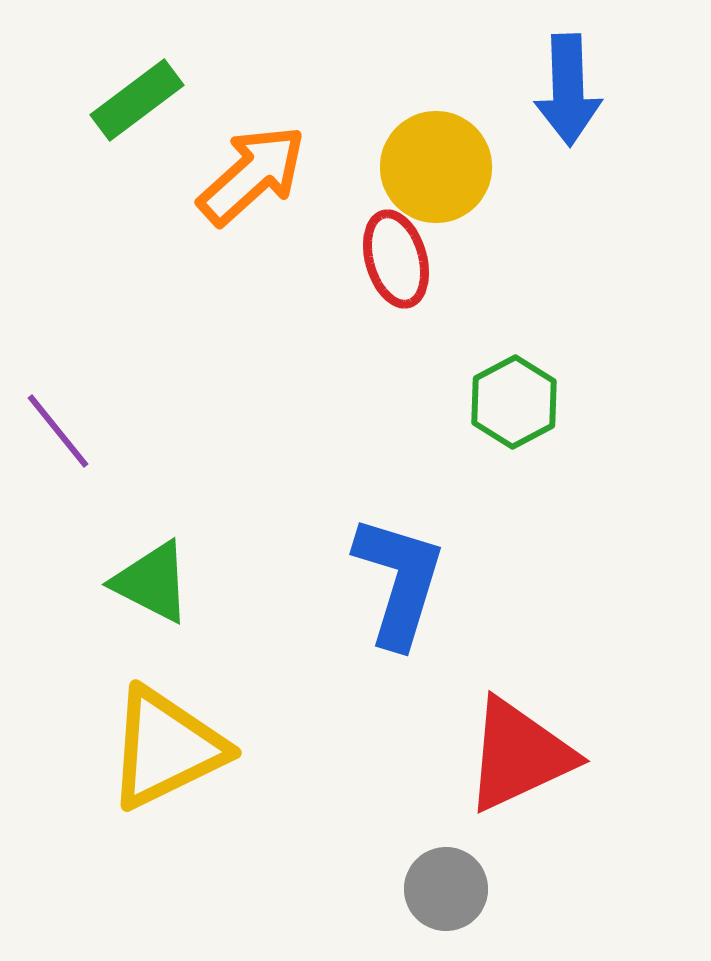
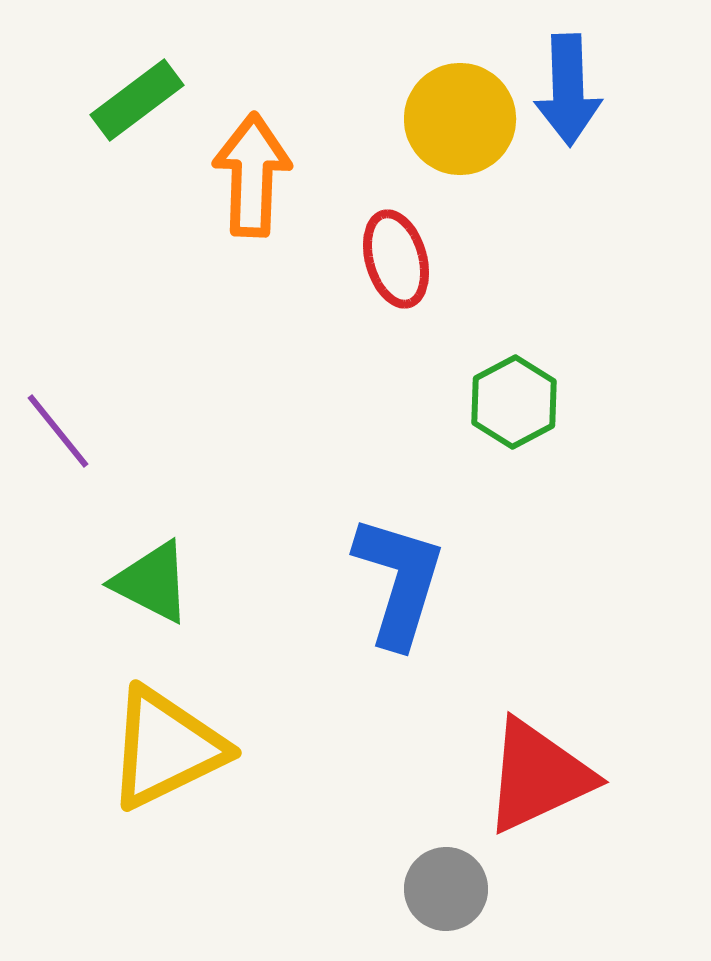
yellow circle: moved 24 px right, 48 px up
orange arrow: rotated 46 degrees counterclockwise
red triangle: moved 19 px right, 21 px down
